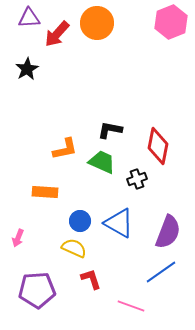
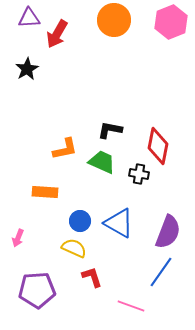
orange circle: moved 17 px right, 3 px up
red arrow: rotated 12 degrees counterclockwise
black cross: moved 2 px right, 5 px up; rotated 30 degrees clockwise
blue line: rotated 20 degrees counterclockwise
red L-shape: moved 1 px right, 2 px up
